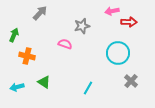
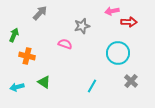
cyan line: moved 4 px right, 2 px up
